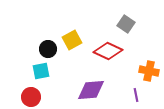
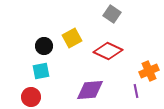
gray square: moved 14 px left, 10 px up
yellow square: moved 2 px up
black circle: moved 4 px left, 3 px up
orange cross: rotated 36 degrees counterclockwise
purple diamond: moved 1 px left
purple line: moved 4 px up
